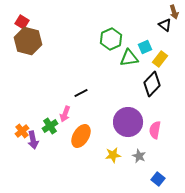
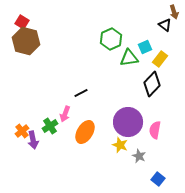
brown hexagon: moved 2 px left
orange ellipse: moved 4 px right, 4 px up
yellow star: moved 7 px right, 10 px up; rotated 28 degrees clockwise
